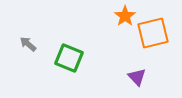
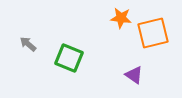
orange star: moved 4 px left, 2 px down; rotated 30 degrees counterclockwise
purple triangle: moved 3 px left, 2 px up; rotated 12 degrees counterclockwise
